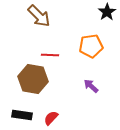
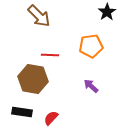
black rectangle: moved 3 px up
